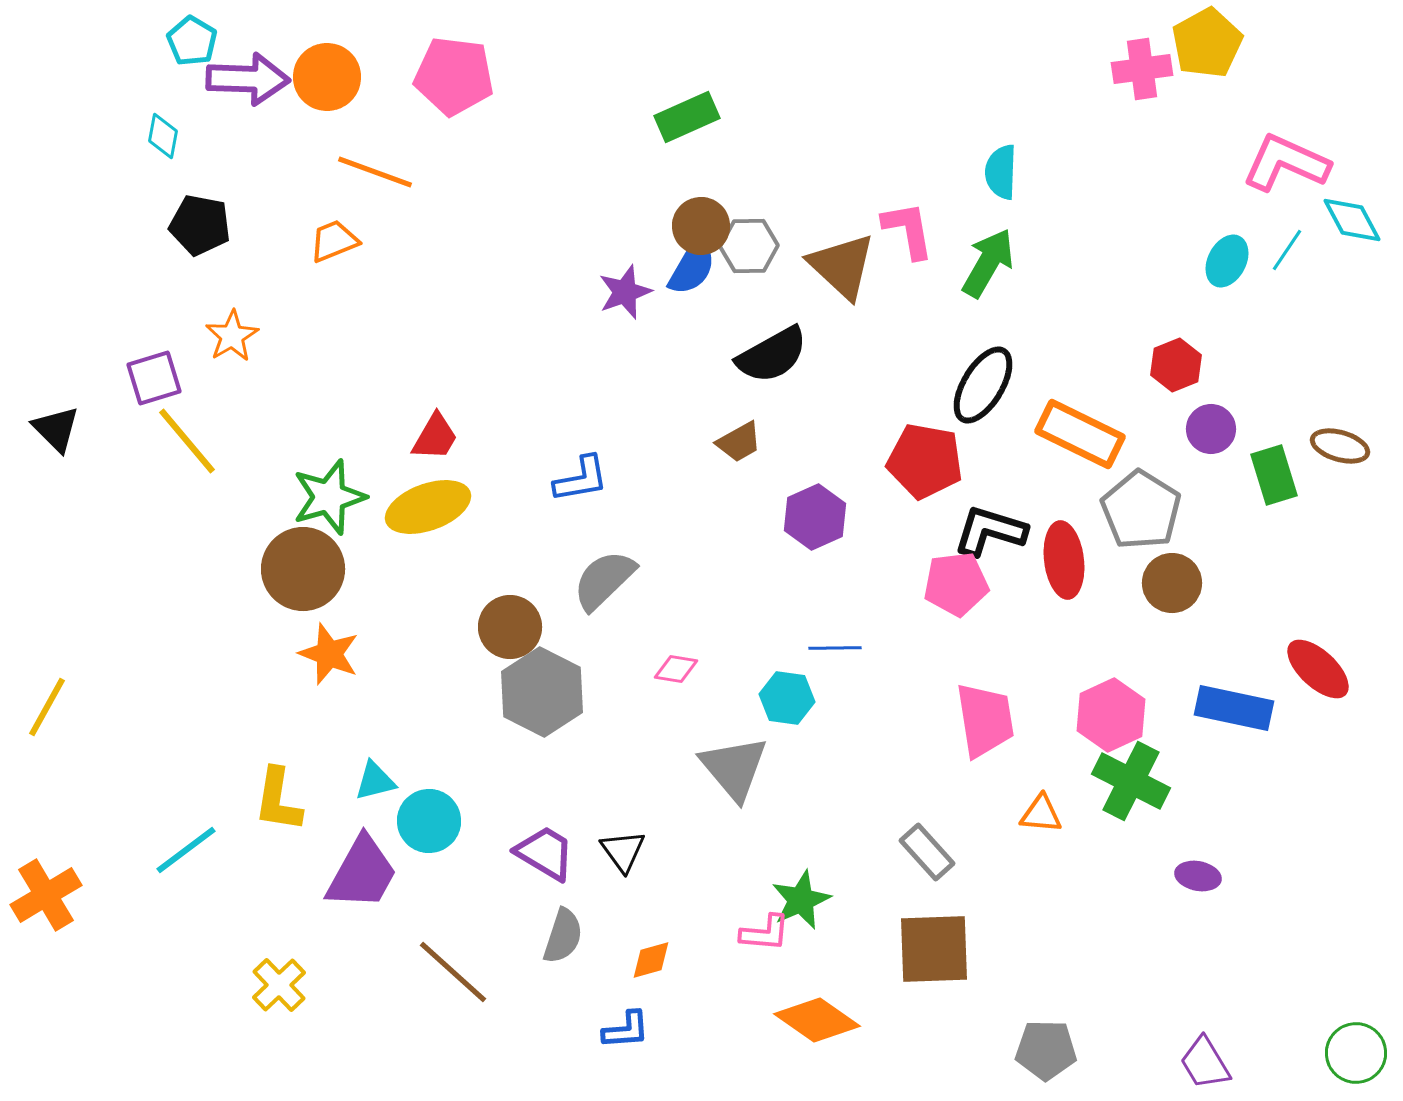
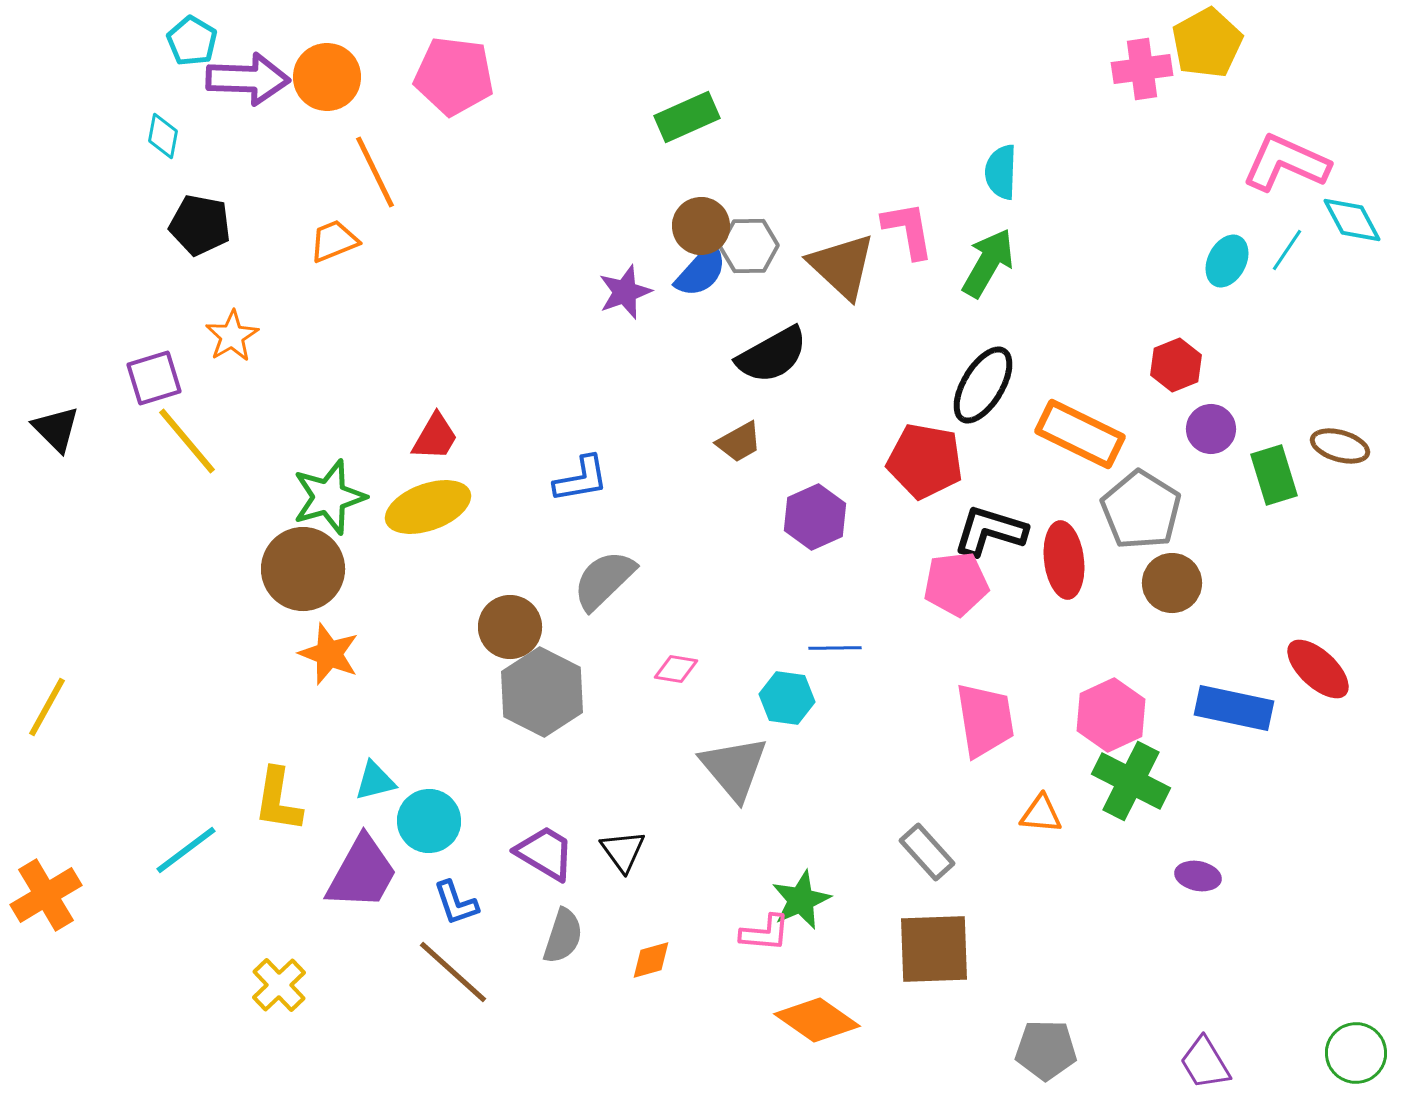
orange line at (375, 172): rotated 44 degrees clockwise
blue semicircle at (692, 267): moved 9 px right, 4 px down; rotated 12 degrees clockwise
blue L-shape at (626, 1030): moved 170 px left, 127 px up; rotated 75 degrees clockwise
